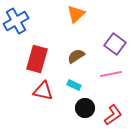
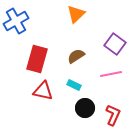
red L-shape: rotated 30 degrees counterclockwise
